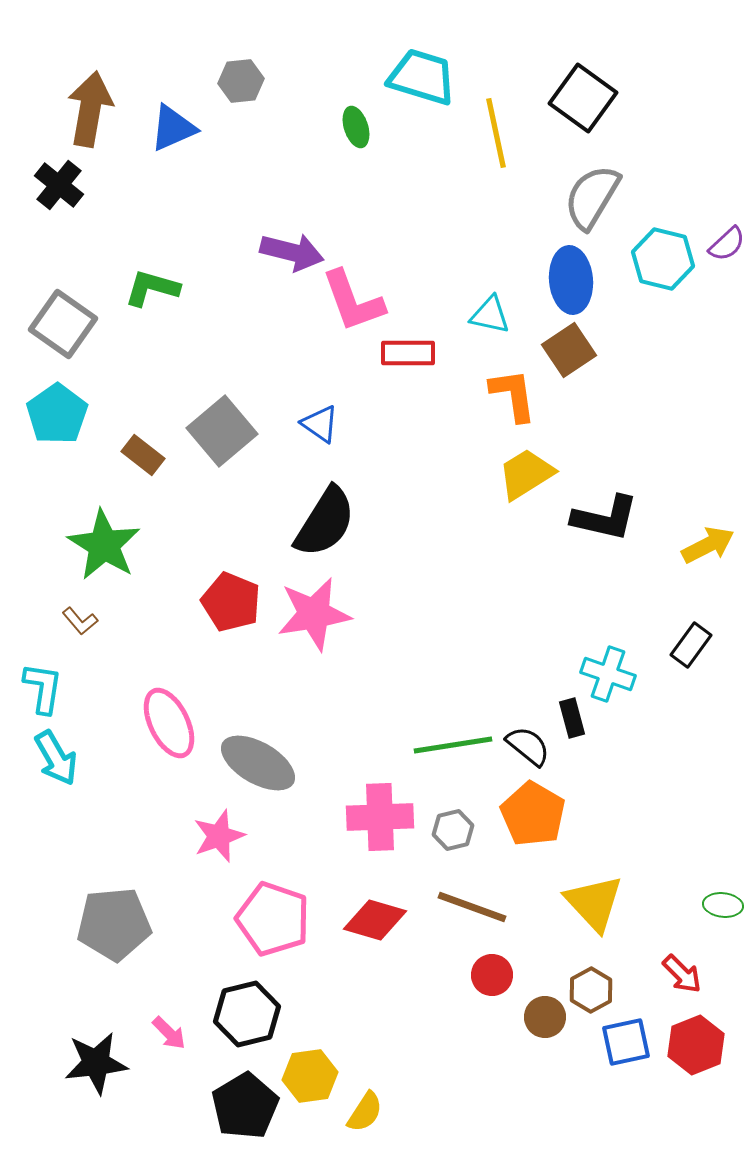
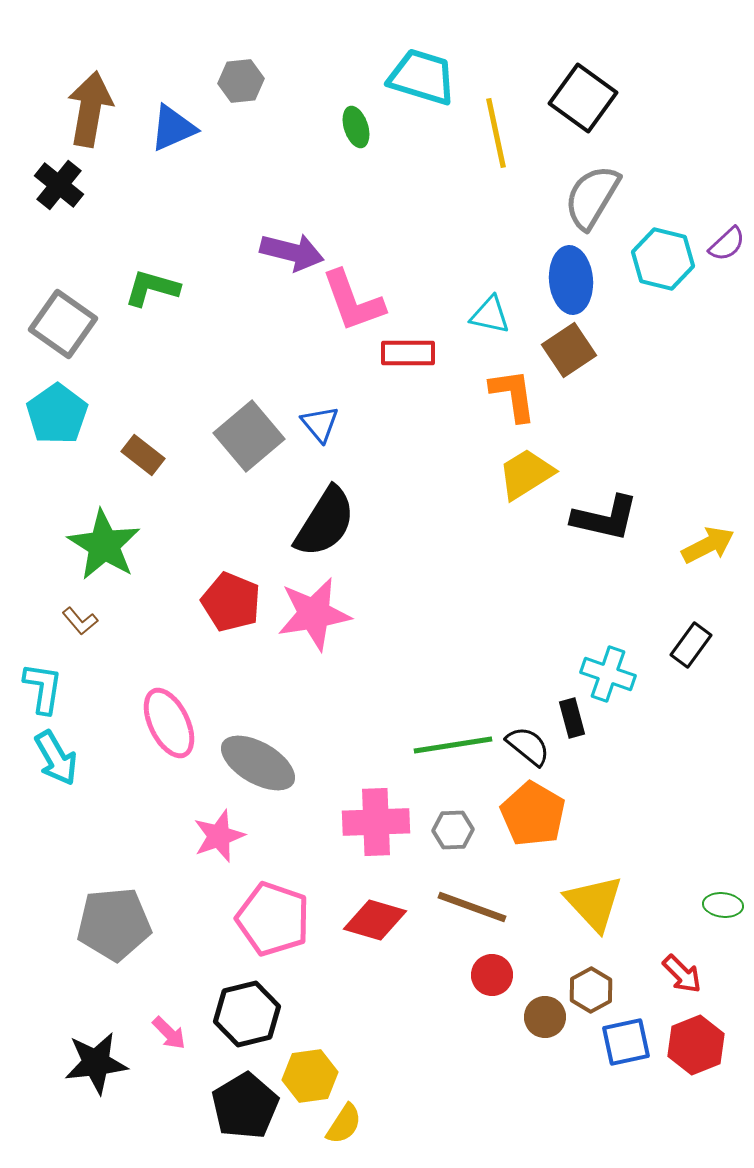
blue triangle at (320, 424): rotated 15 degrees clockwise
gray square at (222, 431): moved 27 px right, 5 px down
pink cross at (380, 817): moved 4 px left, 5 px down
gray hexagon at (453, 830): rotated 12 degrees clockwise
yellow semicircle at (365, 1112): moved 21 px left, 12 px down
